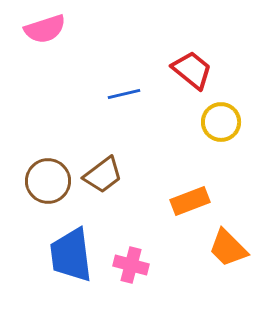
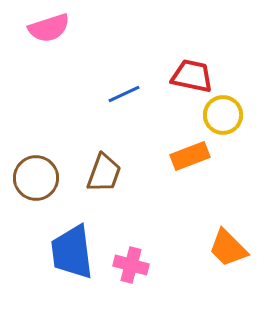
pink semicircle: moved 4 px right, 1 px up
red trapezoid: moved 6 px down; rotated 27 degrees counterclockwise
blue line: rotated 12 degrees counterclockwise
yellow circle: moved 2 px right, 7 px up
brown trapezoid: moved 1 px right, 2 px up; rotated 33 degrees counterclockwise
brown circle: moved 12 px left, 3 px up
orange rectangle: moved 45 px up
blue trapezoid: moved 1 px right, 3 px up
